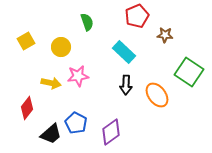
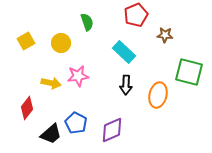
red pentagon: moved 1 px left, 1 px up
yellow circle: moved 4 px up
green square: rotated 20 degrees counterclockwise
orange ellipse: moved 1 px right; rotated 50 degrees clockwise
purple diamond: moved 1 px right, 2 px up; rotated 12 degrees clockwise
